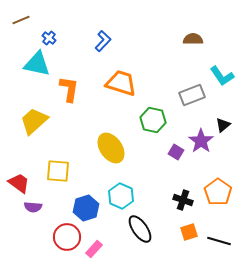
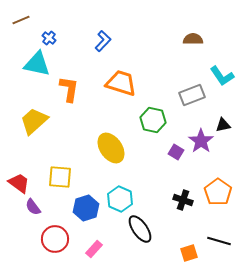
black triangle: rotated 28 degrees clockwise
yellow square: moved 2 px right, 6 px down
cyan hexagon: moved 1 px left, 3 px down
purple semicircle: rotated 48 degrees clockwise
orange square: moved 21 px down
red circle: moved 12 px left, 2 px down
